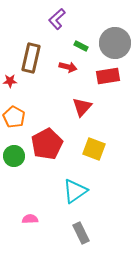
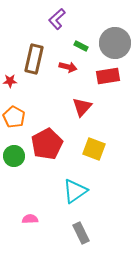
brown rectangle: moved 3 px right, 1 px down
